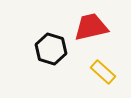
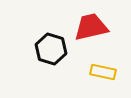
yellow rectangle: rotated 30 degrees counterclockwise
